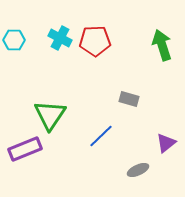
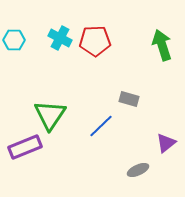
blue line: moved 10 px up
purple rectangle: moved 2 px up
